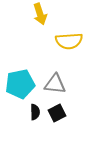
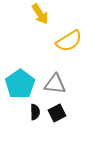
yellow arrow: rotated 15 degrees counterclockwise
yellow semicircle: rotated 28 degrees counterclockwise
cyan pentagon: rotated 24 degrees counterclockwise
